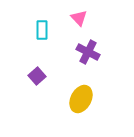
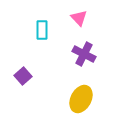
purple cross: moved 4 px left, 2 px down
purple square: moved 14 px left
